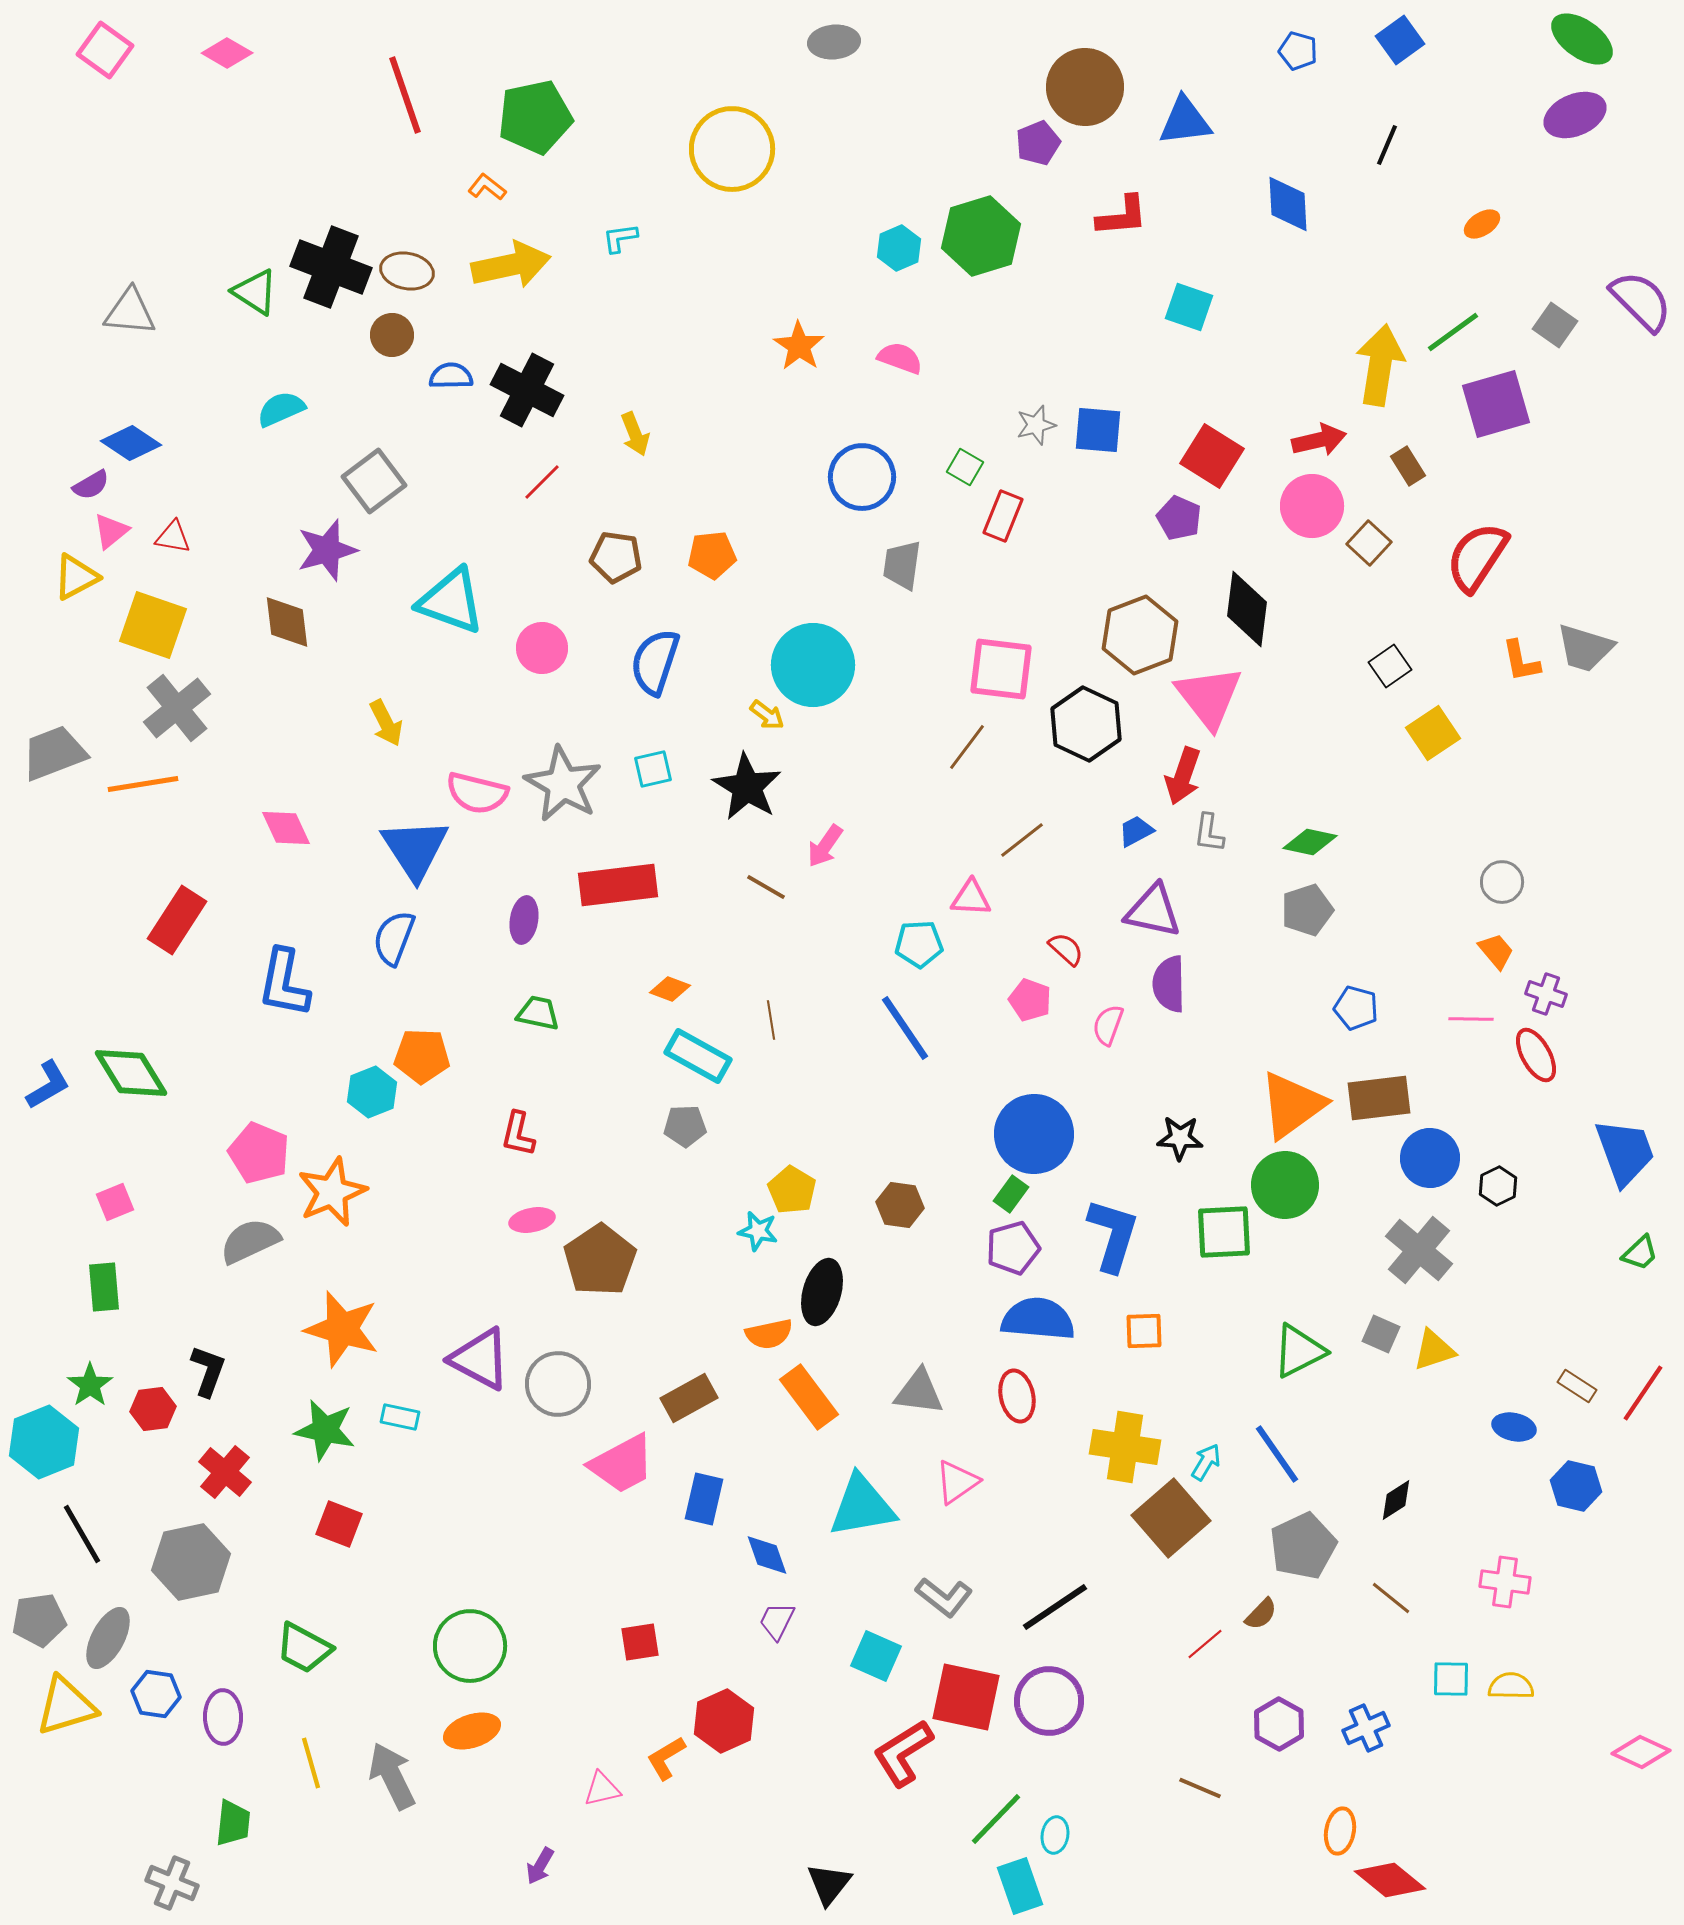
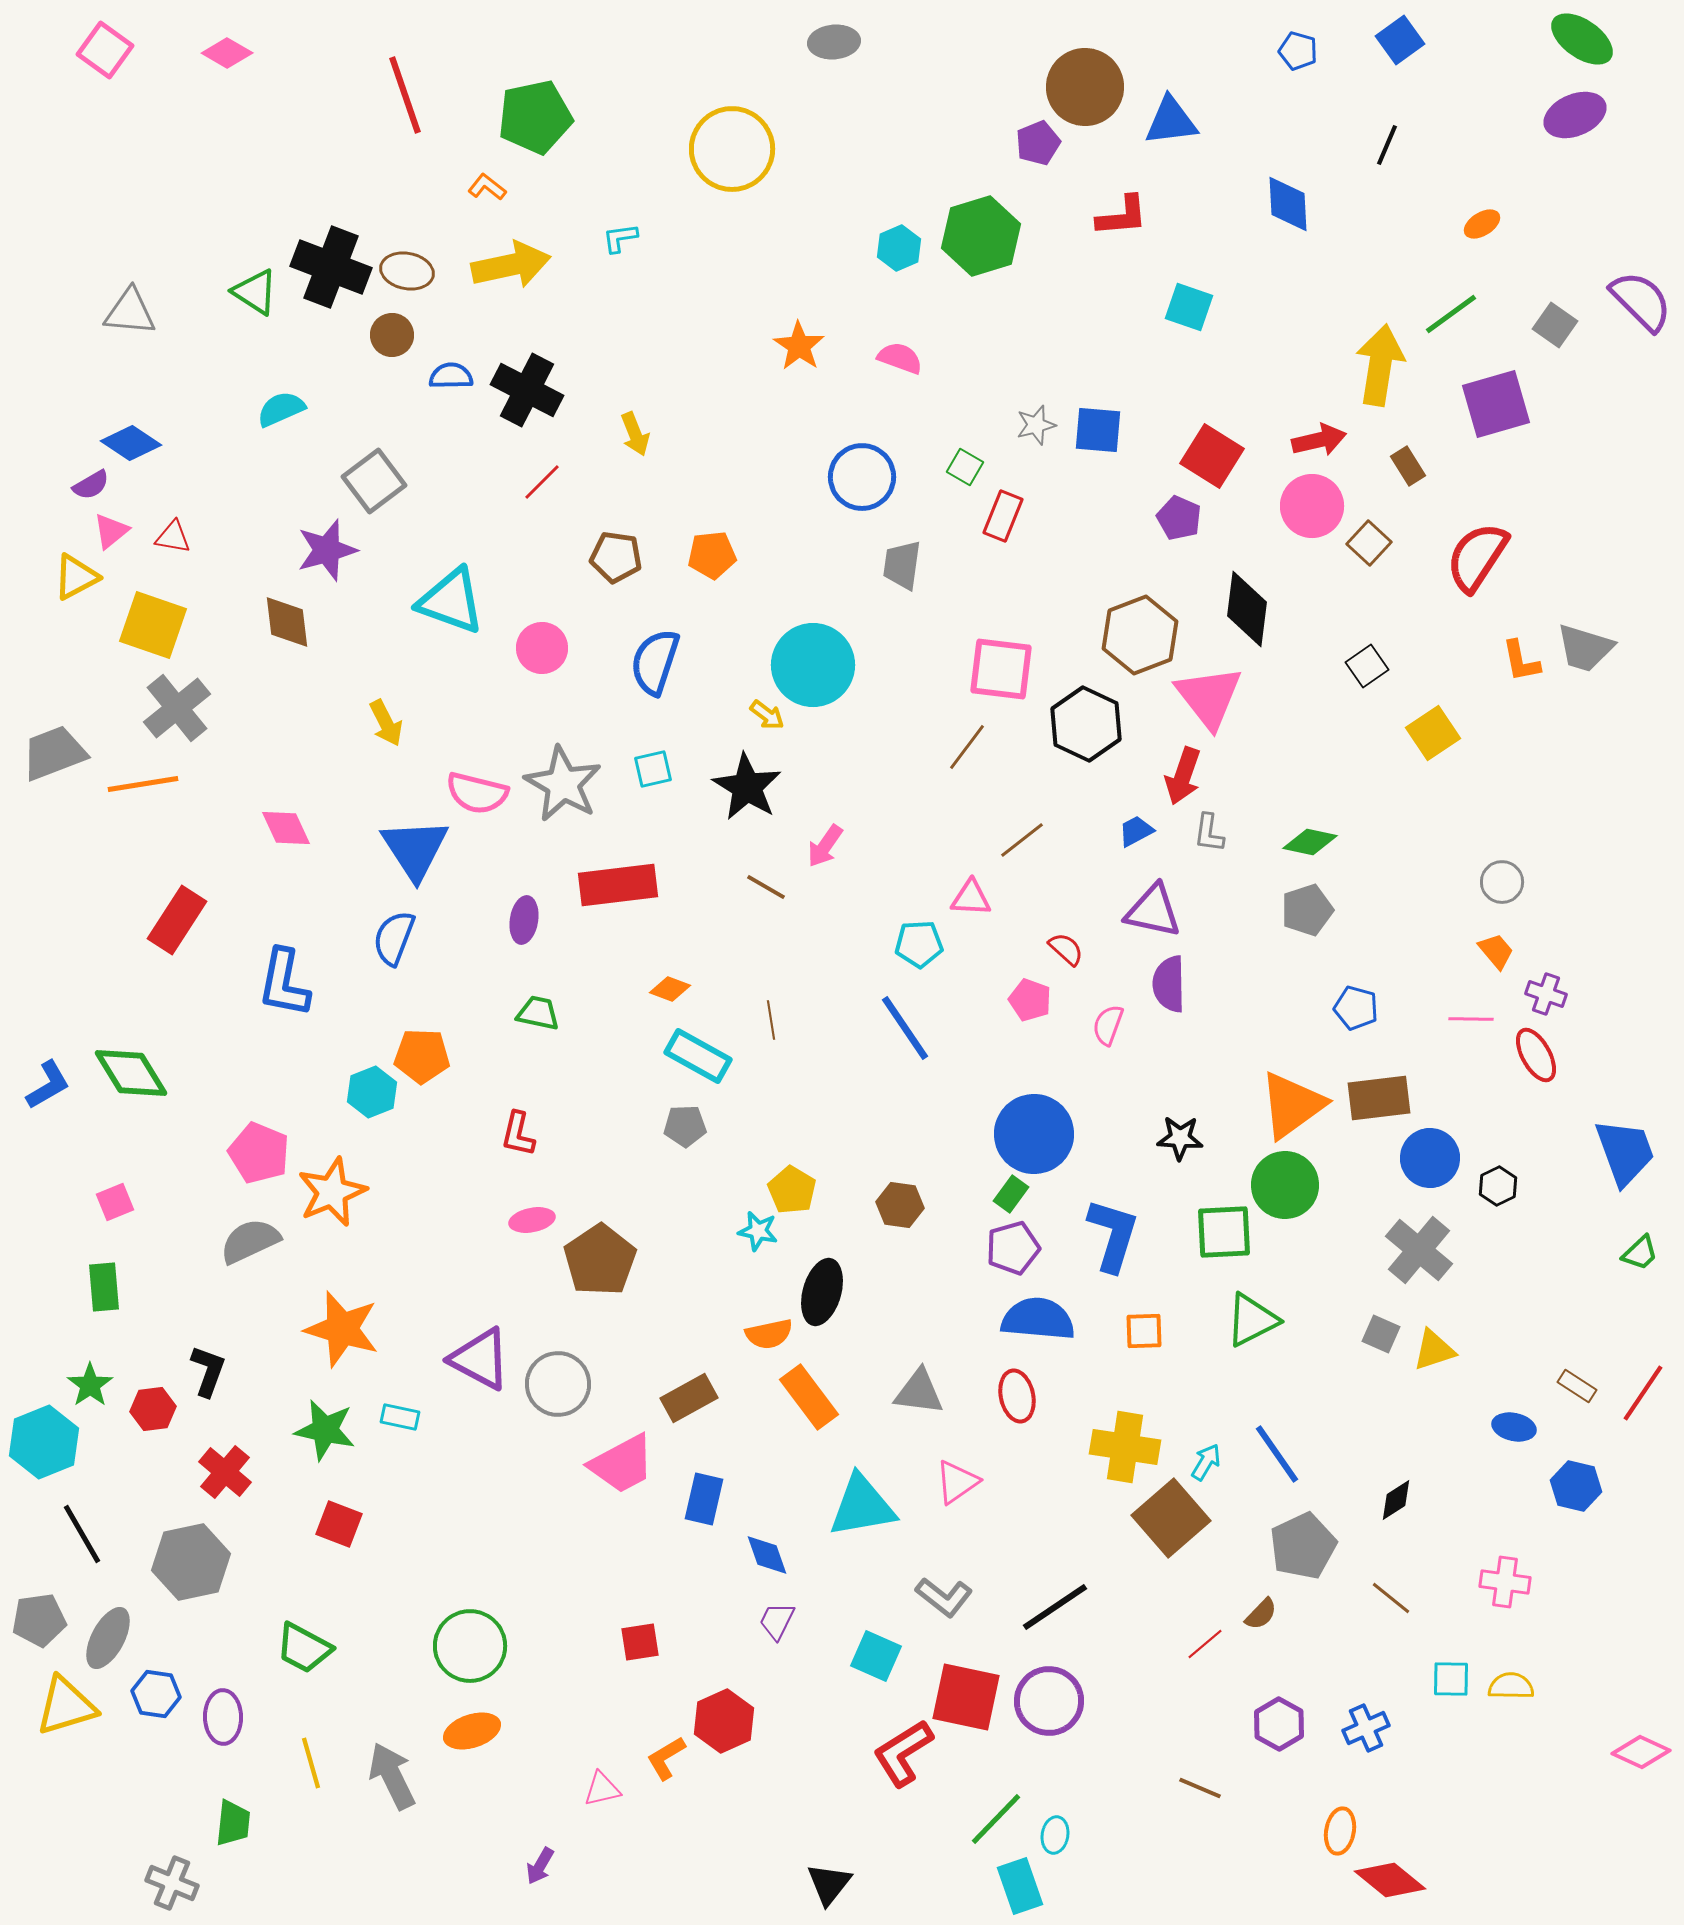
blue triangle at (1185, 121): moved 14 px left
green line at (1453, 332): moved 2 px left, 18 px up
black square at (1390, 666): moved 23 px left
green triangle at (1299, 1351): moved 47 px left, 31 px up
